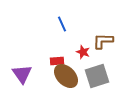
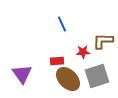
red star: rotated 24 degrees counterclockwise
brown ellipse: moved 2 px right, 3 px down
